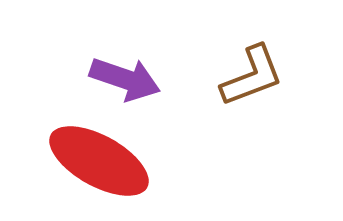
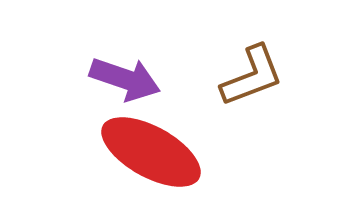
red ellipse: moved 52 px right, 9 px up
